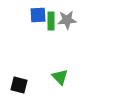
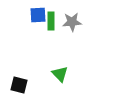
gray star: moved 5 px right, 2 px down
green triangle: moved 3 px up
